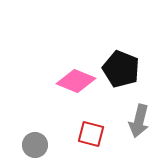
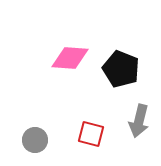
pink diamond: moved 6 px left, 23 px up; rotated 18 degrees counterclockwise
gray circle: moved 5 px up
